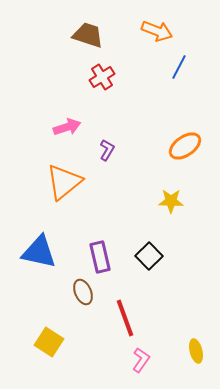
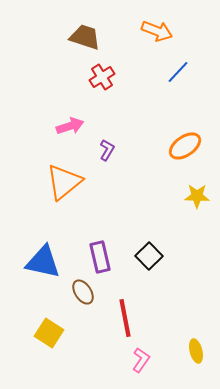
brown trapezoid: moved 3 px left, 2 px down
blue line: moved 1 px left, 5 px down; rotated 15 degrees clockwise
pink arrow: moved 3 px right, 1 px up
yellow star: moved 26 px right, 5 px up
blue triangle: moved 4 px right, 10 px down
brown ellipse: rotated 10 degrees counterclockwise
red line: rotated 9 degrees clockwise
yellow square: moved 9 px up
